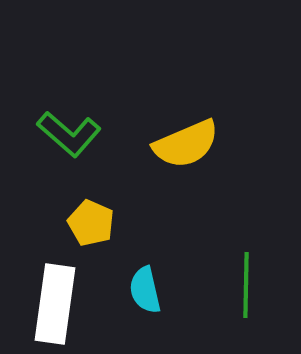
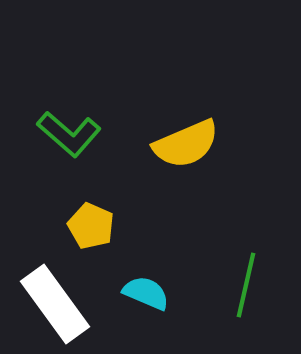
yellow pentagon: moved 3 px down
green line: rotated 12 degrees clockwise
cyan semicircle: moved 1 px right, 3 px down; rotated 126 degrees clockwise
white rectangle: rotated 44 degrees counterclockwise
